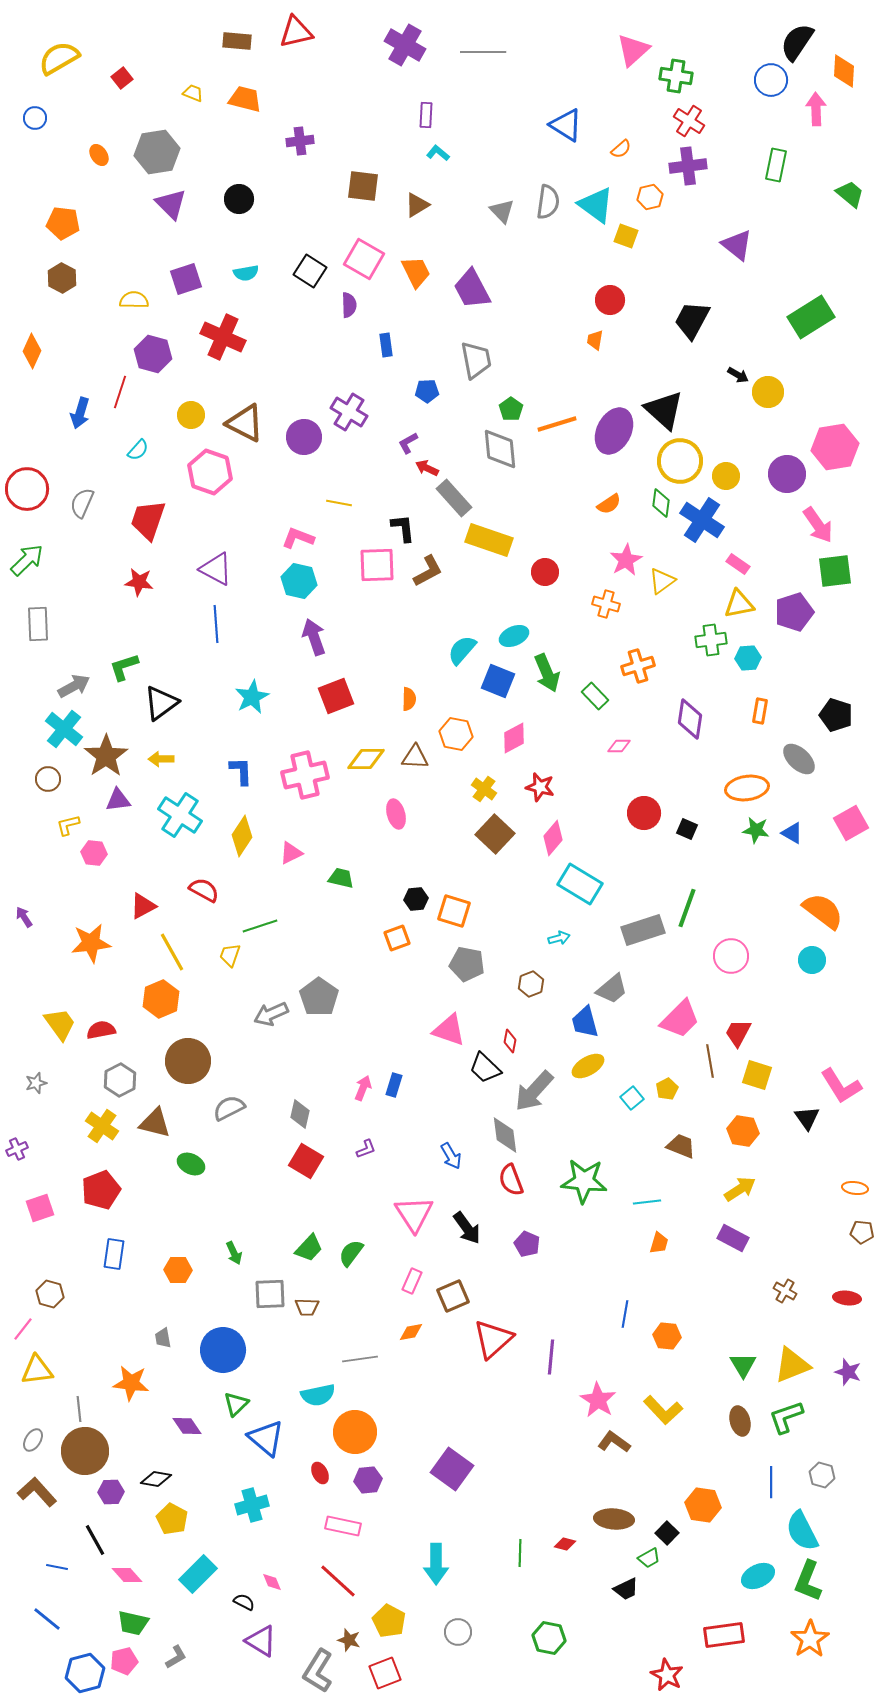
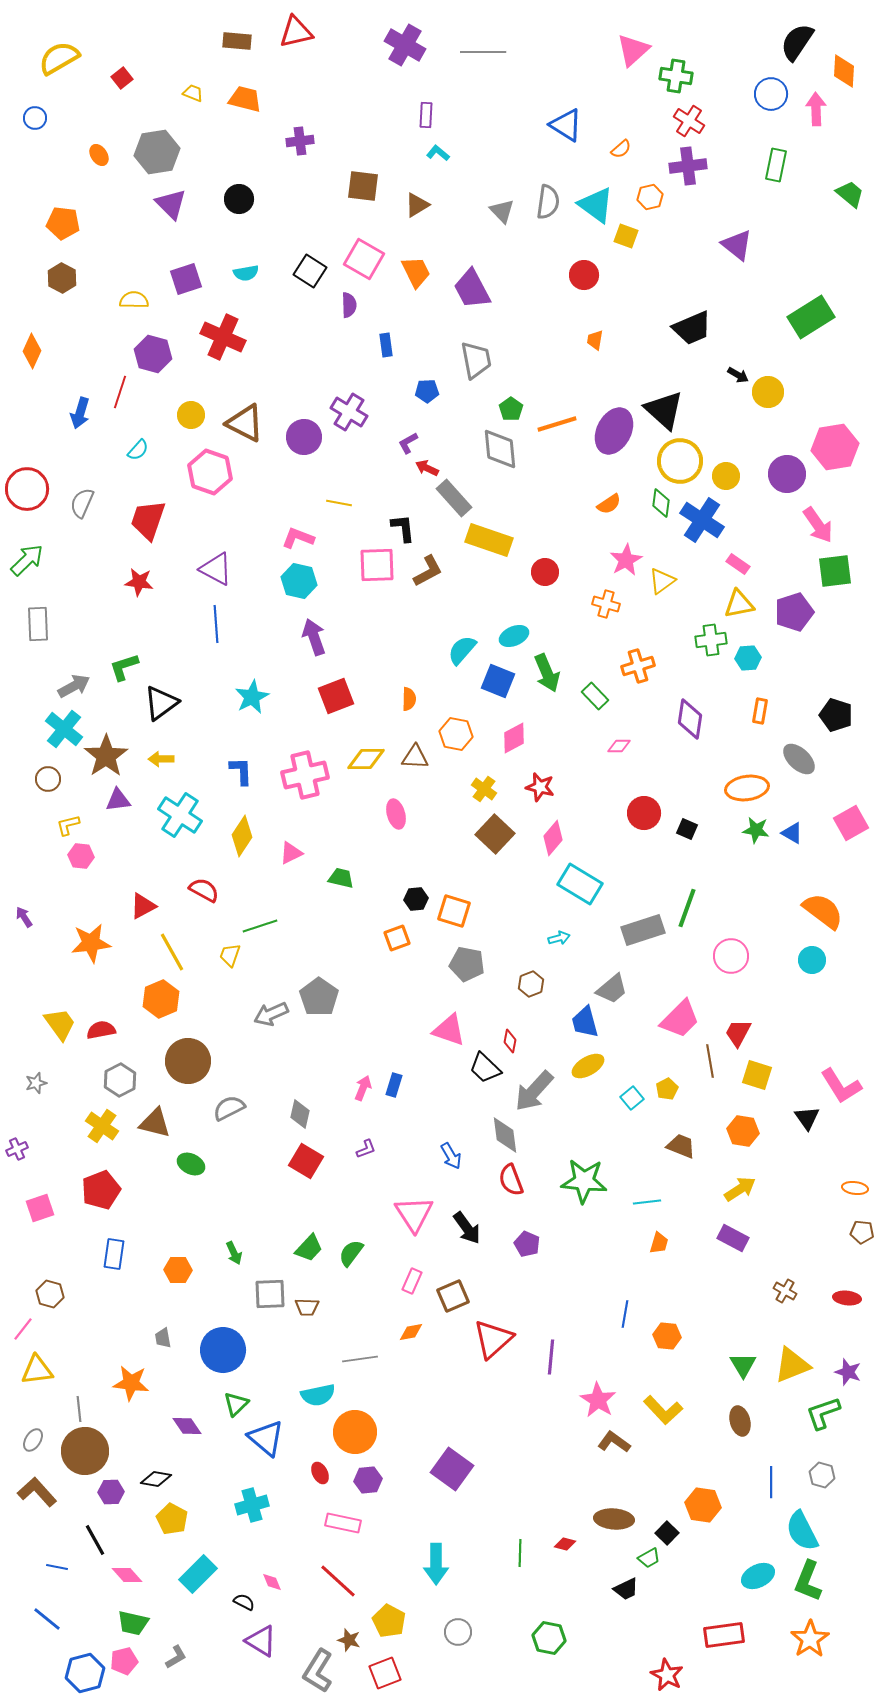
blue circle at (771, 80): moved 14 px down
red circle at (610, 300): moved 26 px left, 25 px up
black trapezoid at (692, 320): moved 8 px down; rotated 141 degrees counterclockwise
pink hexagon at (94, 853): moved 13 px left, 3 px down
green L-shape at (786, 1417): moved 37 px right, 4 px up
pink rectangle at (343, 1526): moved 3 px up
